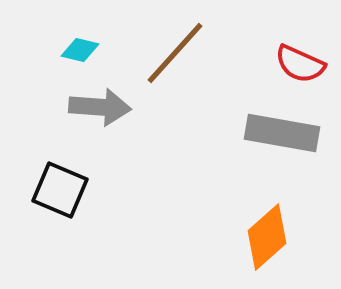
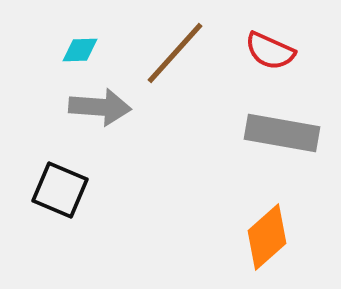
cyan diamond: rotated 15 degrees counterclockwise
red semicircle: moved 30 px left, 13 px up
